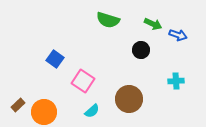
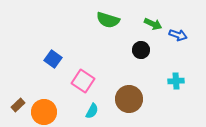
blue square: moved 2 px left
cyan semicircle: rotated 21 degrees counterclockwise
